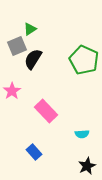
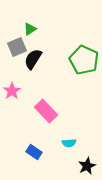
gray square: moved 1 px down
cyan semicircle: moved 13 px left, 9 px down
blue rectangle: rotated 14 degrees counterclockwise
